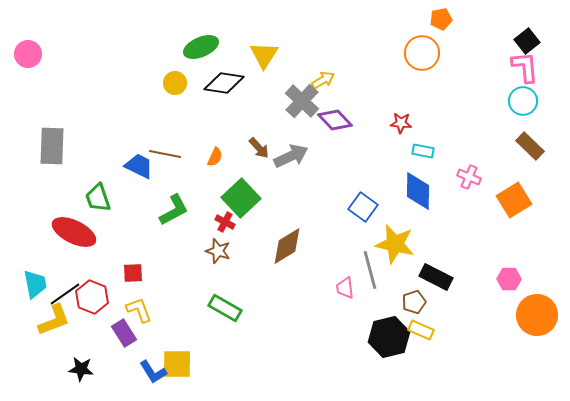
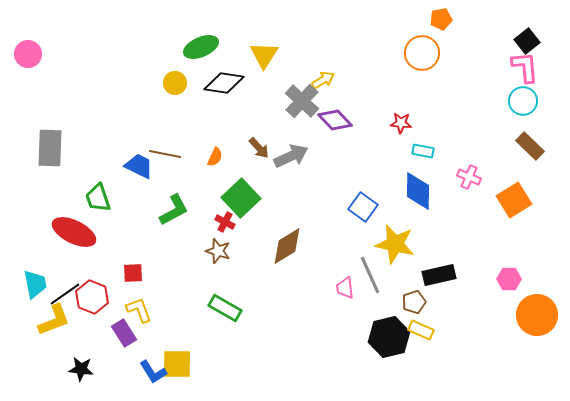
gray rectangle at (52, 146): moved 2 px left, 2 px down
gray line at (370, 270): moved 5 px down; rotated 9 degrees counterclockwise
black rectangle at (436, 277): moved 3 px right, 2 px up; rotated 40 degrees counterclockwise
